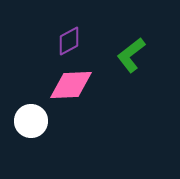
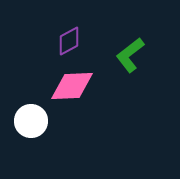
green L-shape: moved 1 px left
pink diamond: moved 1 px right, 1 px down
